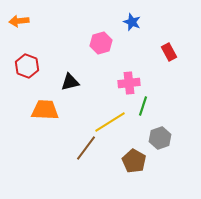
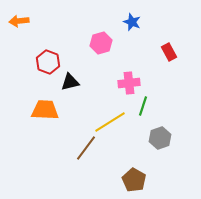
red hexagon: moved 21 px right, 4 px up
brown pentagon: moved 19 px down
